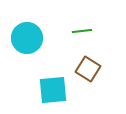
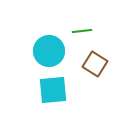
cyan circle: moved 22 px right, 13 px down
brown square: moved 7 px right, 5 px up
